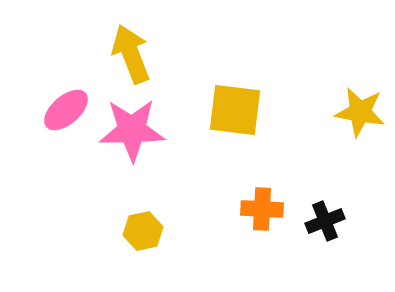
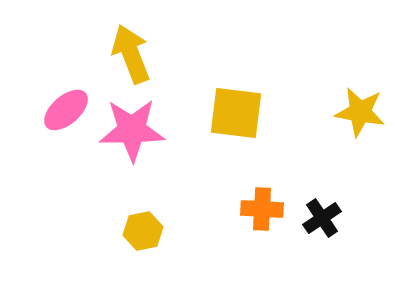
yellow square: moved 1 px right, 3 px down
black cross: moved 3 px left, 3 px up; rotated 12 degrees counterclockwise
